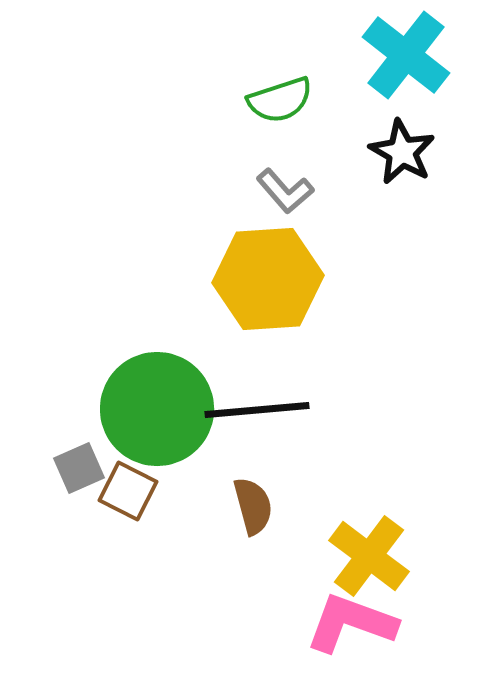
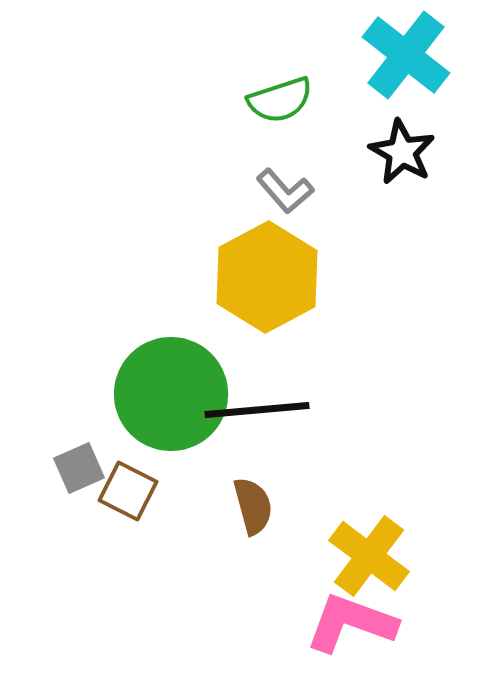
yellow hexagon: moved 1 px left, 2 px up; rotated 24 degrees counterclockwise
green circle: moved 14 px right, 15 px up
